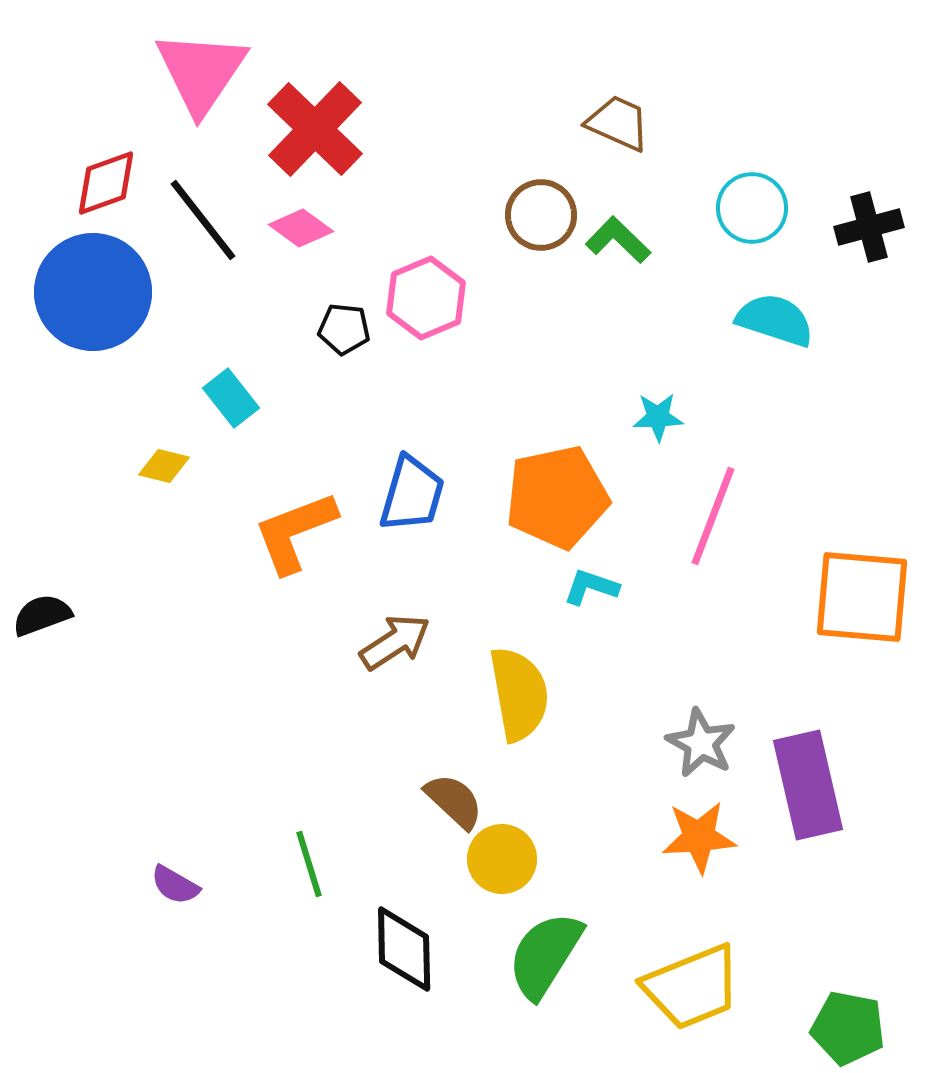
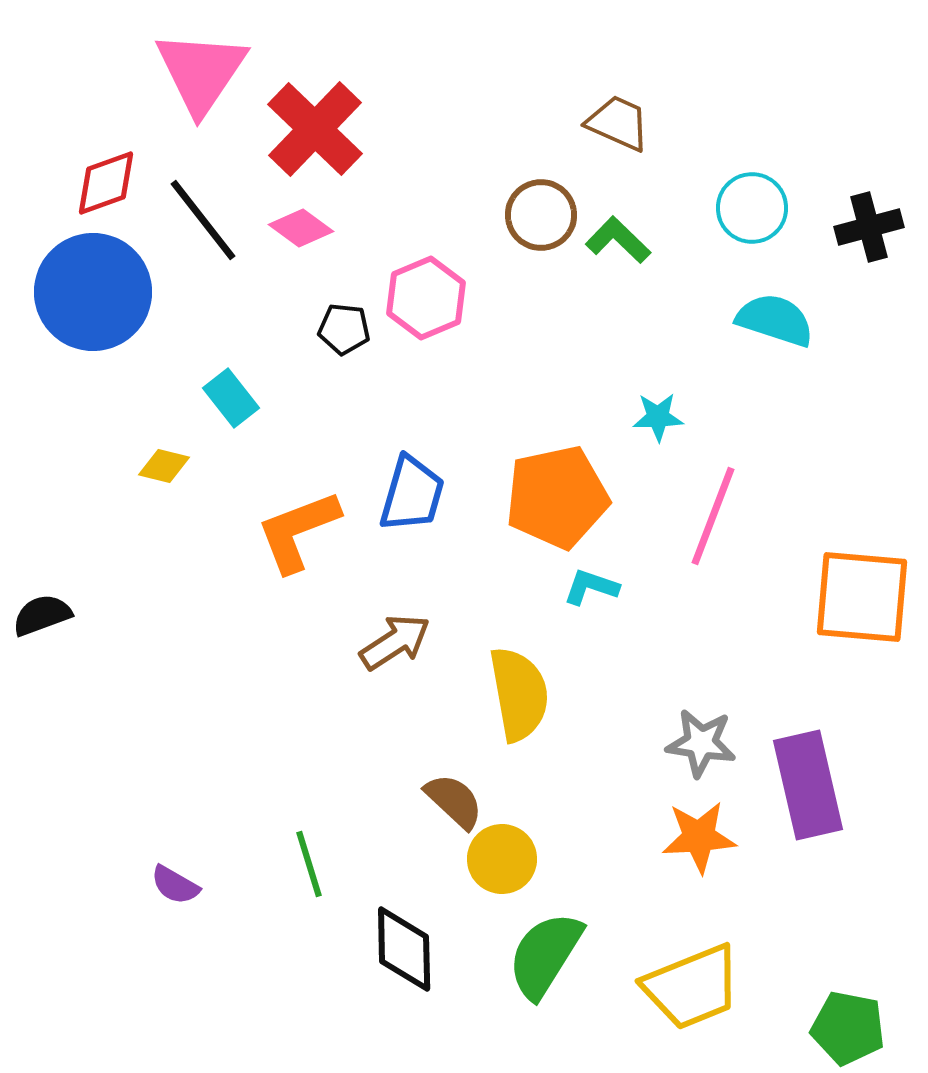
orange L-shape: moved 3 px right, 1 px up
gray star: rotated 20 degrees counterclockwise
